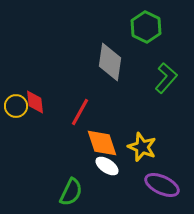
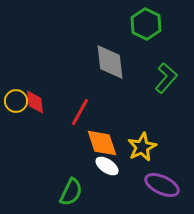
green hexagon: moved 3 px up
gray diamond: rotated 15 degrees counterclockwise
yellow circle: moved 5 px up
yellow star: rotated 24 degrees clockwise
